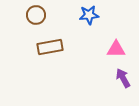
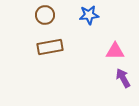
brown circle: moved 9 px right
pink triangle: moved 1 px left, 2 px down
